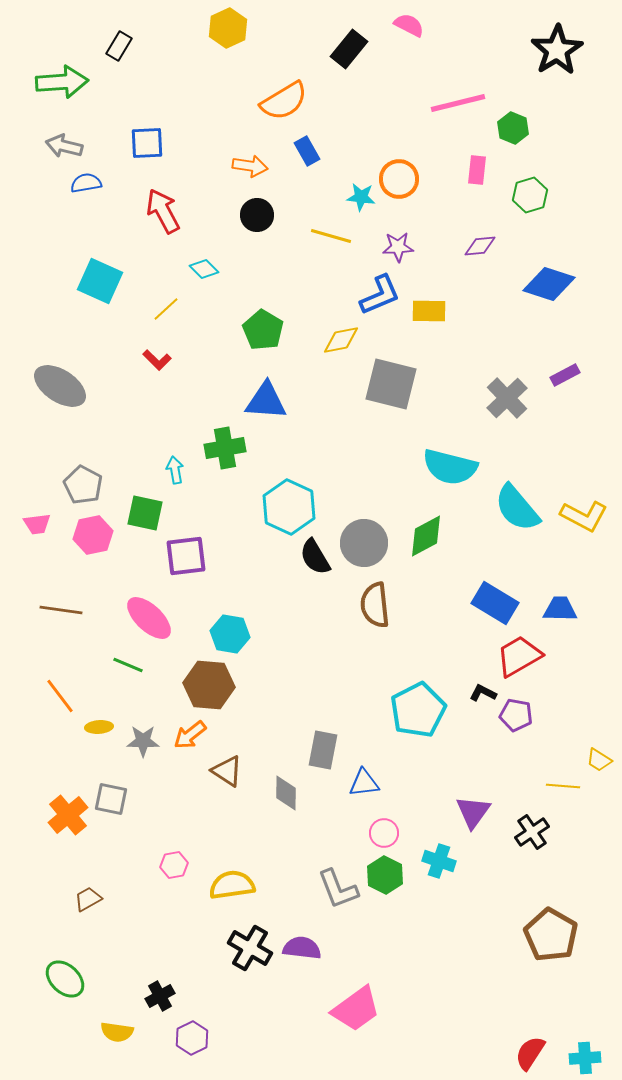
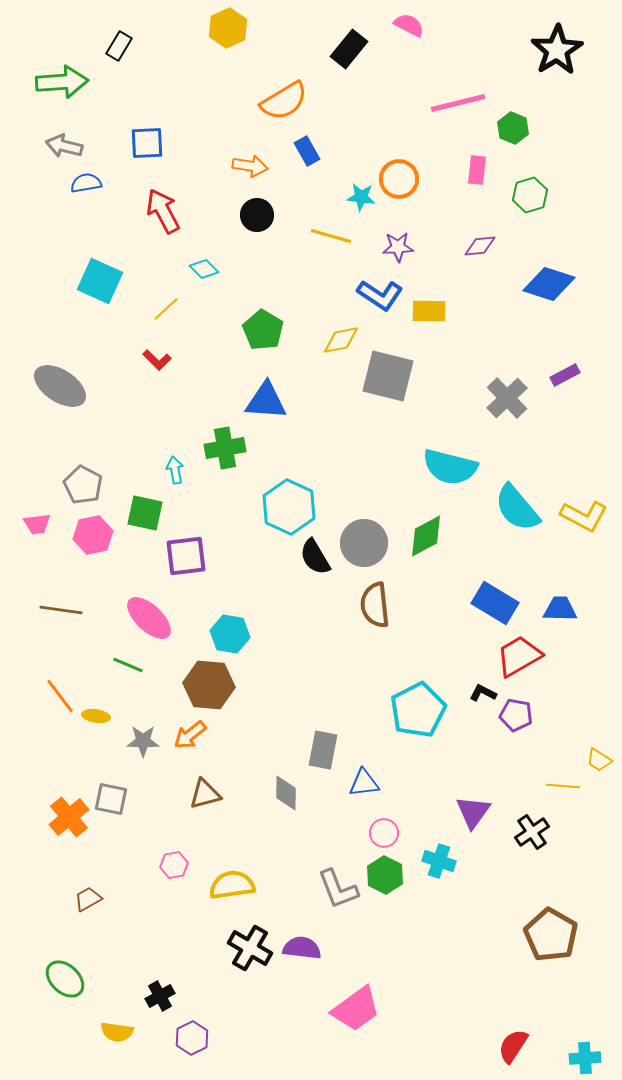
blue L-shape at (380, 295): rotated 57 degrees clockwise
gray square at (391, 384): moved 3 px left, 8 px up
yellow ellipse at (99, 727): moved 3 px left, 11 px up; rotated 12 degrees clockwise
brown triangle at (227, 771): moved 22 px left, 23 px down; rotated 48 degrees counterclockwise
orange cross at (68, 815): moved 1 px right, 2 px down
red semicircle at (530, 1053): moved 17 px left, 7 px up
